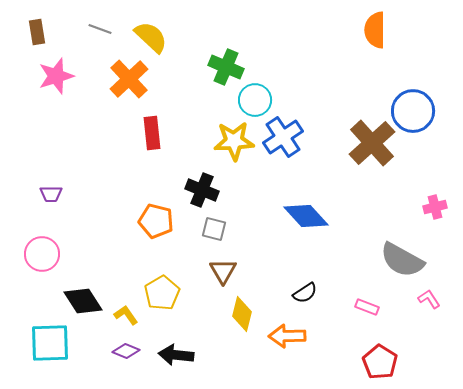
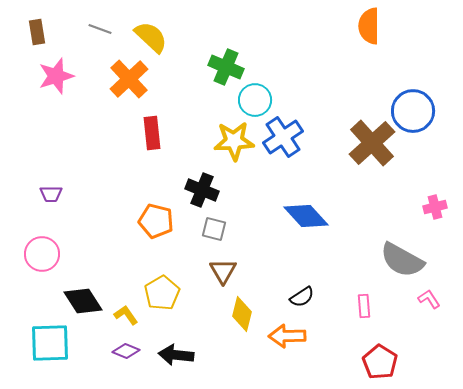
orange semicircle: moved 6 px left, 4 px up
black semicircle: moved 3 px left, 4 px down
pink rectangle: moved 3 px left, 1 px up; rotated 65 degrees clockwise
